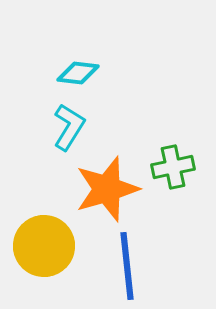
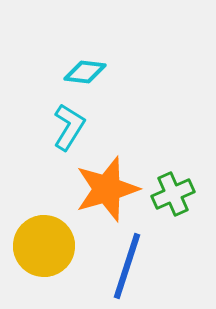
cyan diamond: moved 7 px right, 1 px up
green cross: moved 27 px down; rotated 12 degrees counterclockwise
blue line: rotated 24 degrees clockwise
